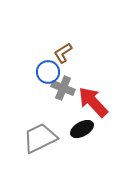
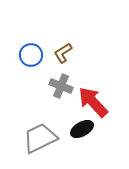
blue circle: moved 17 px left, 17 px up
gray cross: moved 2 px left, 2 px up
